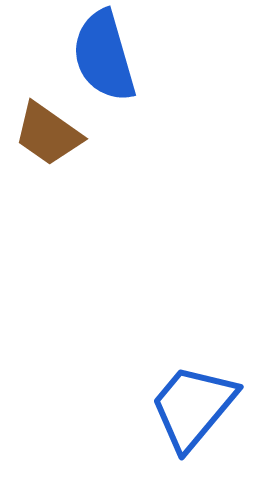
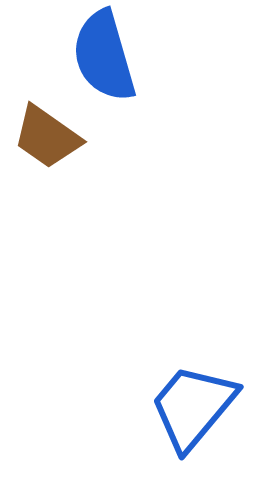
brown trapezoid: moved 1 px left, 3 px down
